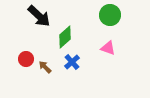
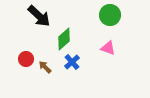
green diamond: moved 1 px left, 2 px down
